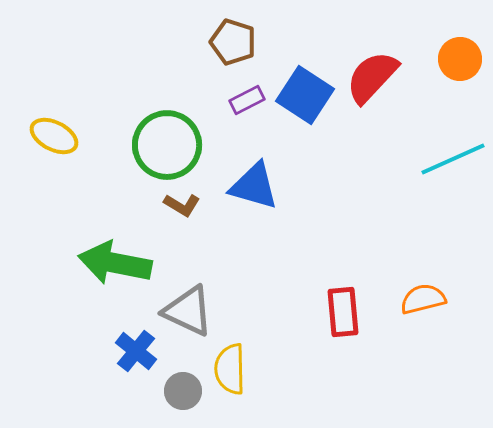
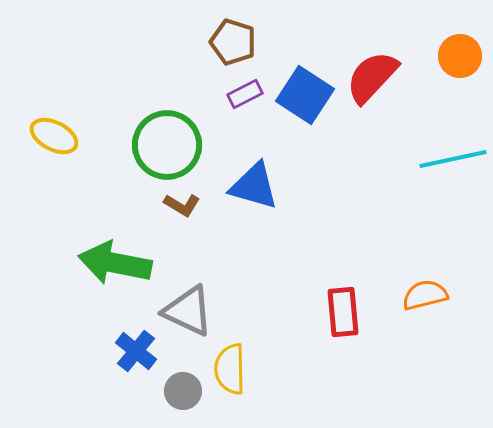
orange circle: moved 3 px up
purple rectangle: moved 2 px left, 6 px up
cyan line: rotated 12 degrees clockwise
orange semicircle: moved 2 px right, 4 px up
